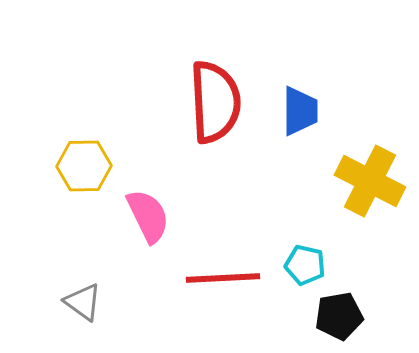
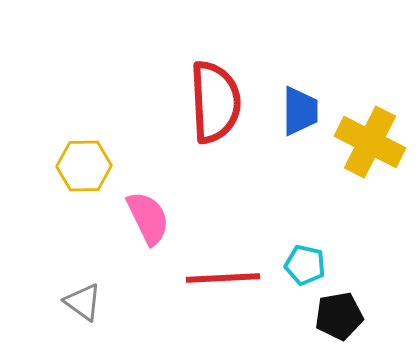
yellow cross: moved 39 px up
pink semicircle: moved 2 px down
